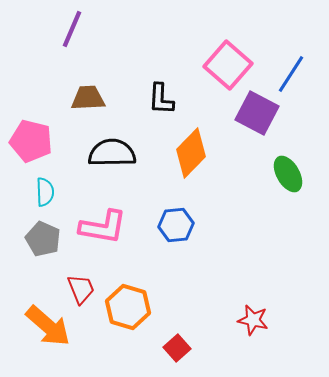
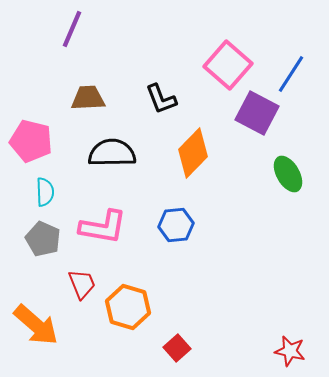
black L-shape: rotated 24 degrees counterclockwise
orange diamond: moved 2 px right
red trapezoid: moved 1 px right, 5 px up
red star: moved 37 px right, 31 px down
orange arrow: moved 12 px left, 1 px up
